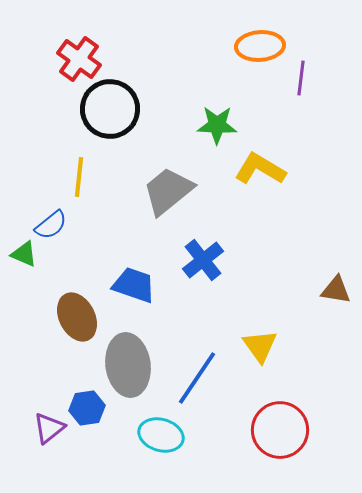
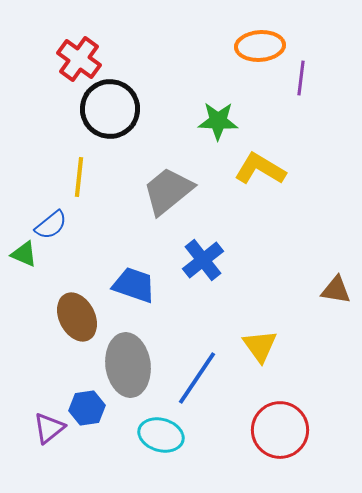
green star: moved 1 px right, 4 px up
